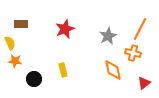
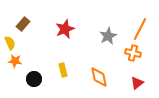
brown rectangle: moved 2 px right; rotated 48 degrees counterclockwise
orange diamond: moved 14 px left, 7 px down
red triangle: moved 7 px left
